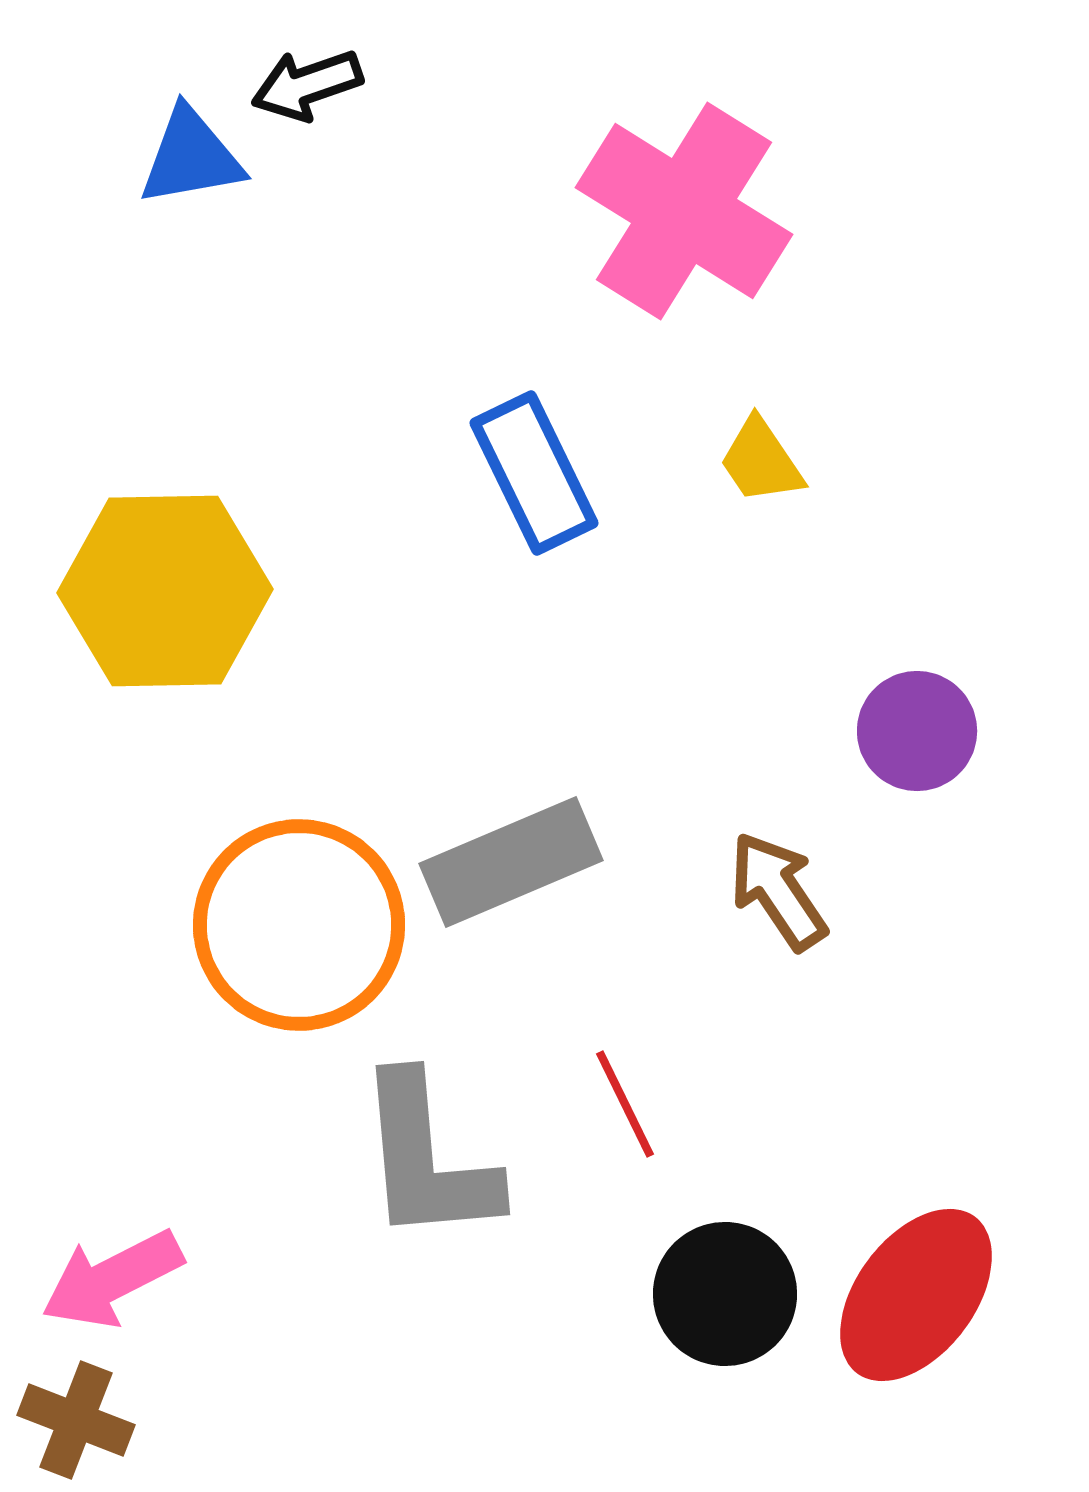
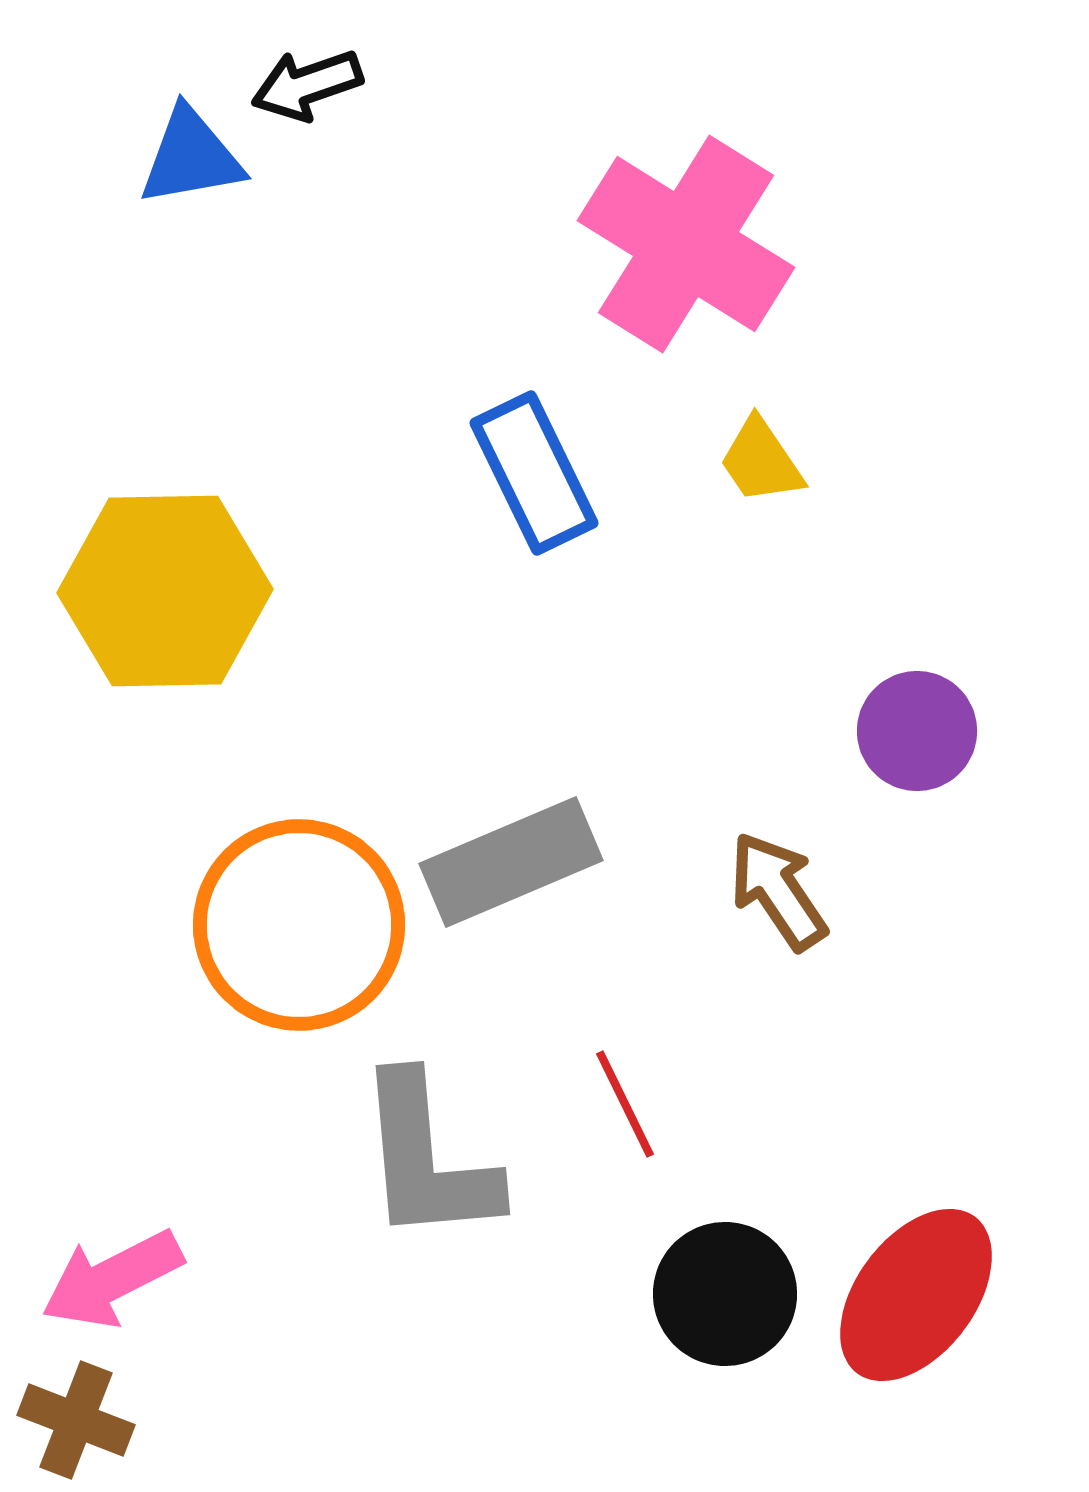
pink cross: moved 2 px right, 33 px down
